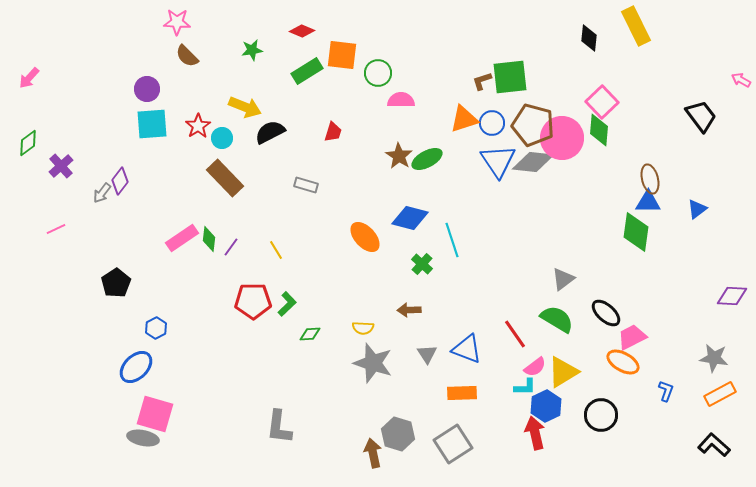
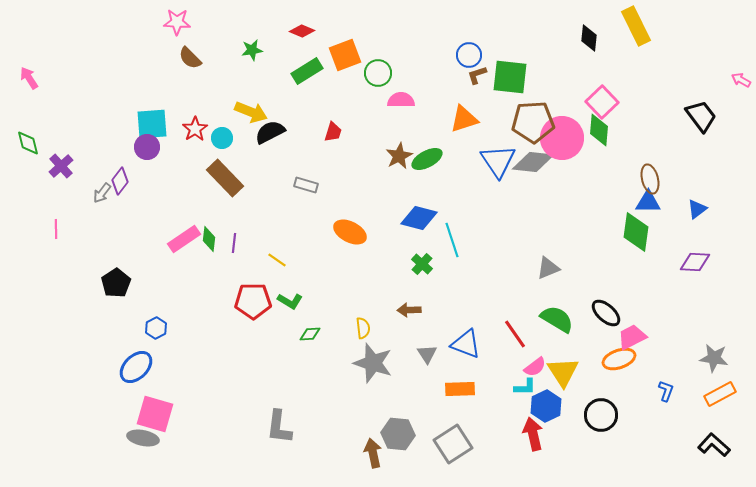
orange square at (342, 55): moved 3 px right; rotated 28 degrees counterclockwise
brown semicircle at (187, 56): moved 3 px right, 2 px down
green square at (510, 77): rotated 12 degrees clockwise
pink arrow at (29, 78): rotated 105 degrees clockwise
brown L-shape at (482, 81): moved 5 px left, 6 px up
purple circle at (147, 89): moved 58 px down
yellow arrow at (245, 107): moved 6 px right, 5 px down
blue circle at (492, 123): moved 23 px left, 68 px up
brown pentagon at (533, 125): moved 3 px up; rotated 18 degrees counterclockwise
red star at (198, 126): moved 3 px left, 3 px down
green diamond at (28, 143): rotated 68 degrees counterclockwise
brown star at (399, 156): rotated 12 degrees clockwise
blue diamond at (410, 218): moved 9 px right
pink line at (56, 229): rotated 66 degrees counterclockwise
orange ellipse at (365, 237): moved 15 px left, 5 px up; rotated 20 degrees counterclockwise
pink rectangle at (182, 238): moved 2 px right, 1 px down
purple line at (231, 247): moved 3 px right, 4 px up; rotated 30 degrees counterclockwise
yellow line at (276, 250): moved 1 px right, 10 px down; rotated 24 degrees counterclockwise
gray triangle at (563, 279): moved 15 px left, 11 px up; rotated 15 degrees clockwise
purple diamond at (732, 296): moved 37 px left, 34 px up
green L-shape at (287, 304): moved 3 px right, 3 px up; rotated 75 degrees clockwise
yellow semicircle at (363, 328): rotated 100 degrees counterclockwise
blue triangle at (467, 349): moved 1 px left, 5 px up
orange ellipse at (623, 362): moved 4 px left, 3 px up; rotated 48 degrees counterclockwise
yellow triangle at (563, 372): rotated 32 degrees counterclockwise
orange rectangle at (462, 393): moved 2 px left, 4 px up
red arrow at (535, 433): moved 2 px left, 1 px down
gray hexagon at (398, 434): rotated 12 degrees counterclockwise
